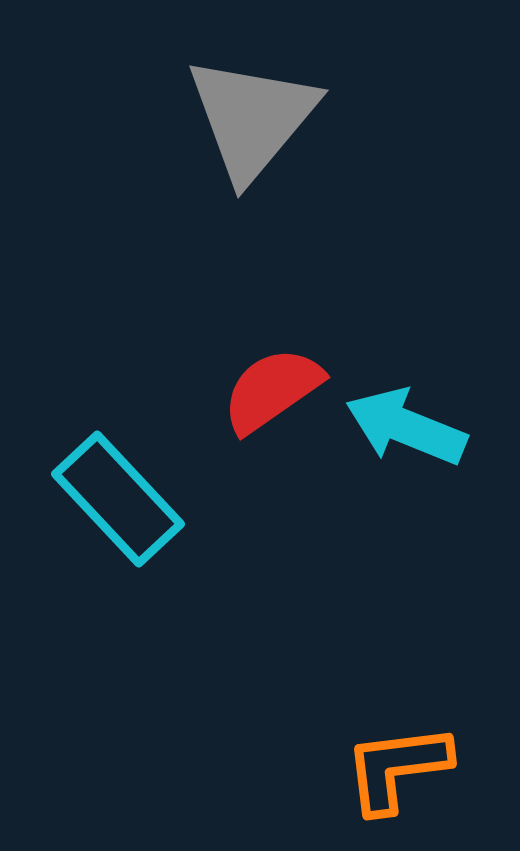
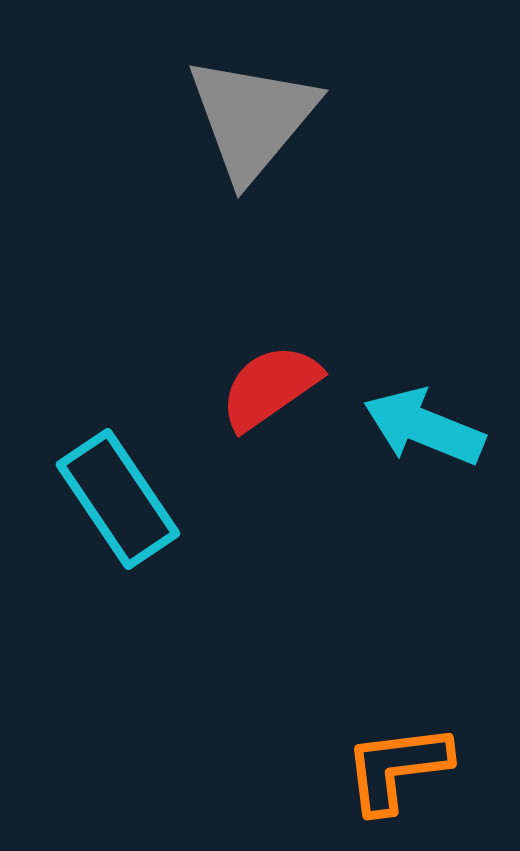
red semicircle: moved 2 px left, 3 px up
cyan arrow: moved 18 px right
cyan rectangle: rotated 9 degrees clockwise
